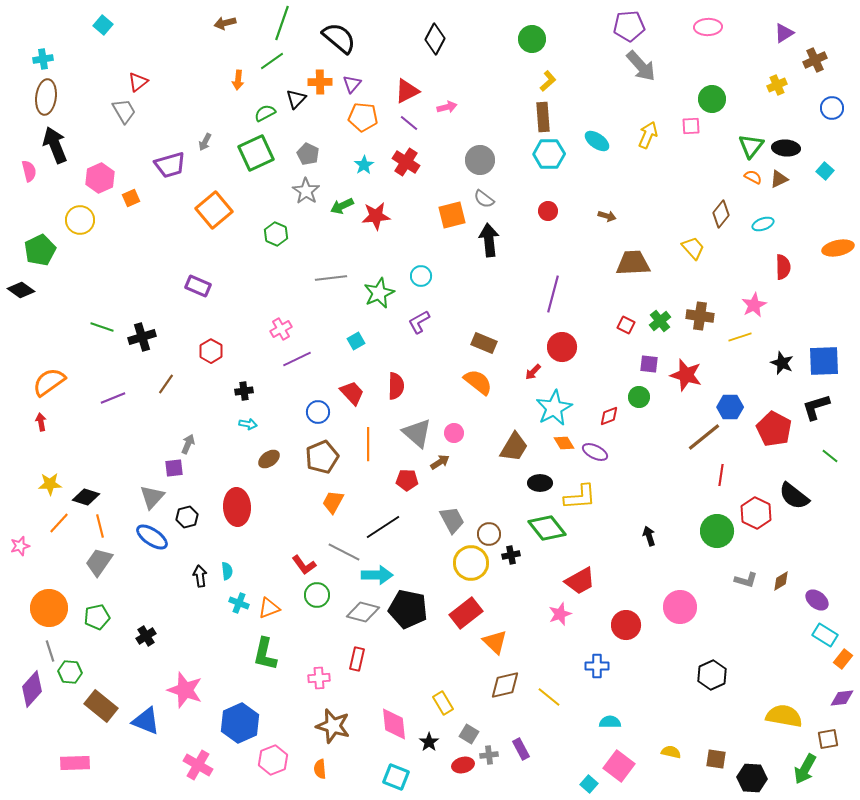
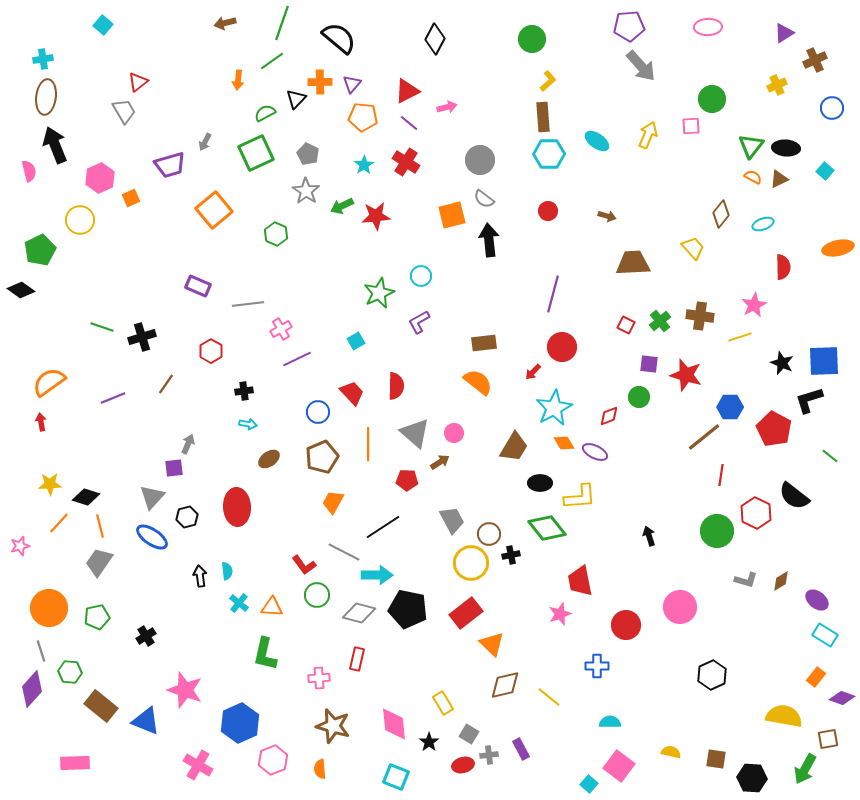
gray line at (331, 278): moved 83 px left, 26 px down
brown rectangle at (484, 343): rotated 30 degrees counterclockwise
black L-shape at (816, 407): moved 7 px left, 7 px up
gray triangle at (417, 433): moved 2 px left
red trapezoid at (580, 581): rotated 108 degrees clockwise
cyan cross at (239, 603): rotated 18 degrees clockwise
orange triangle at (269, 608): moved 3 px right, 1 px up; rotated 25 degrees clockwise
gray diamond at (363, 612): moved 4 px left, 1 px down
orange triangle at (495, 642): moved 3 px left, 2 px down
gray line at (50, 651): moved 9 px left
orange rectangle at (843, 659): moved 27 px left, 18 px down
purple diamond at (842, 698): rotated 25 degrees clockwise
